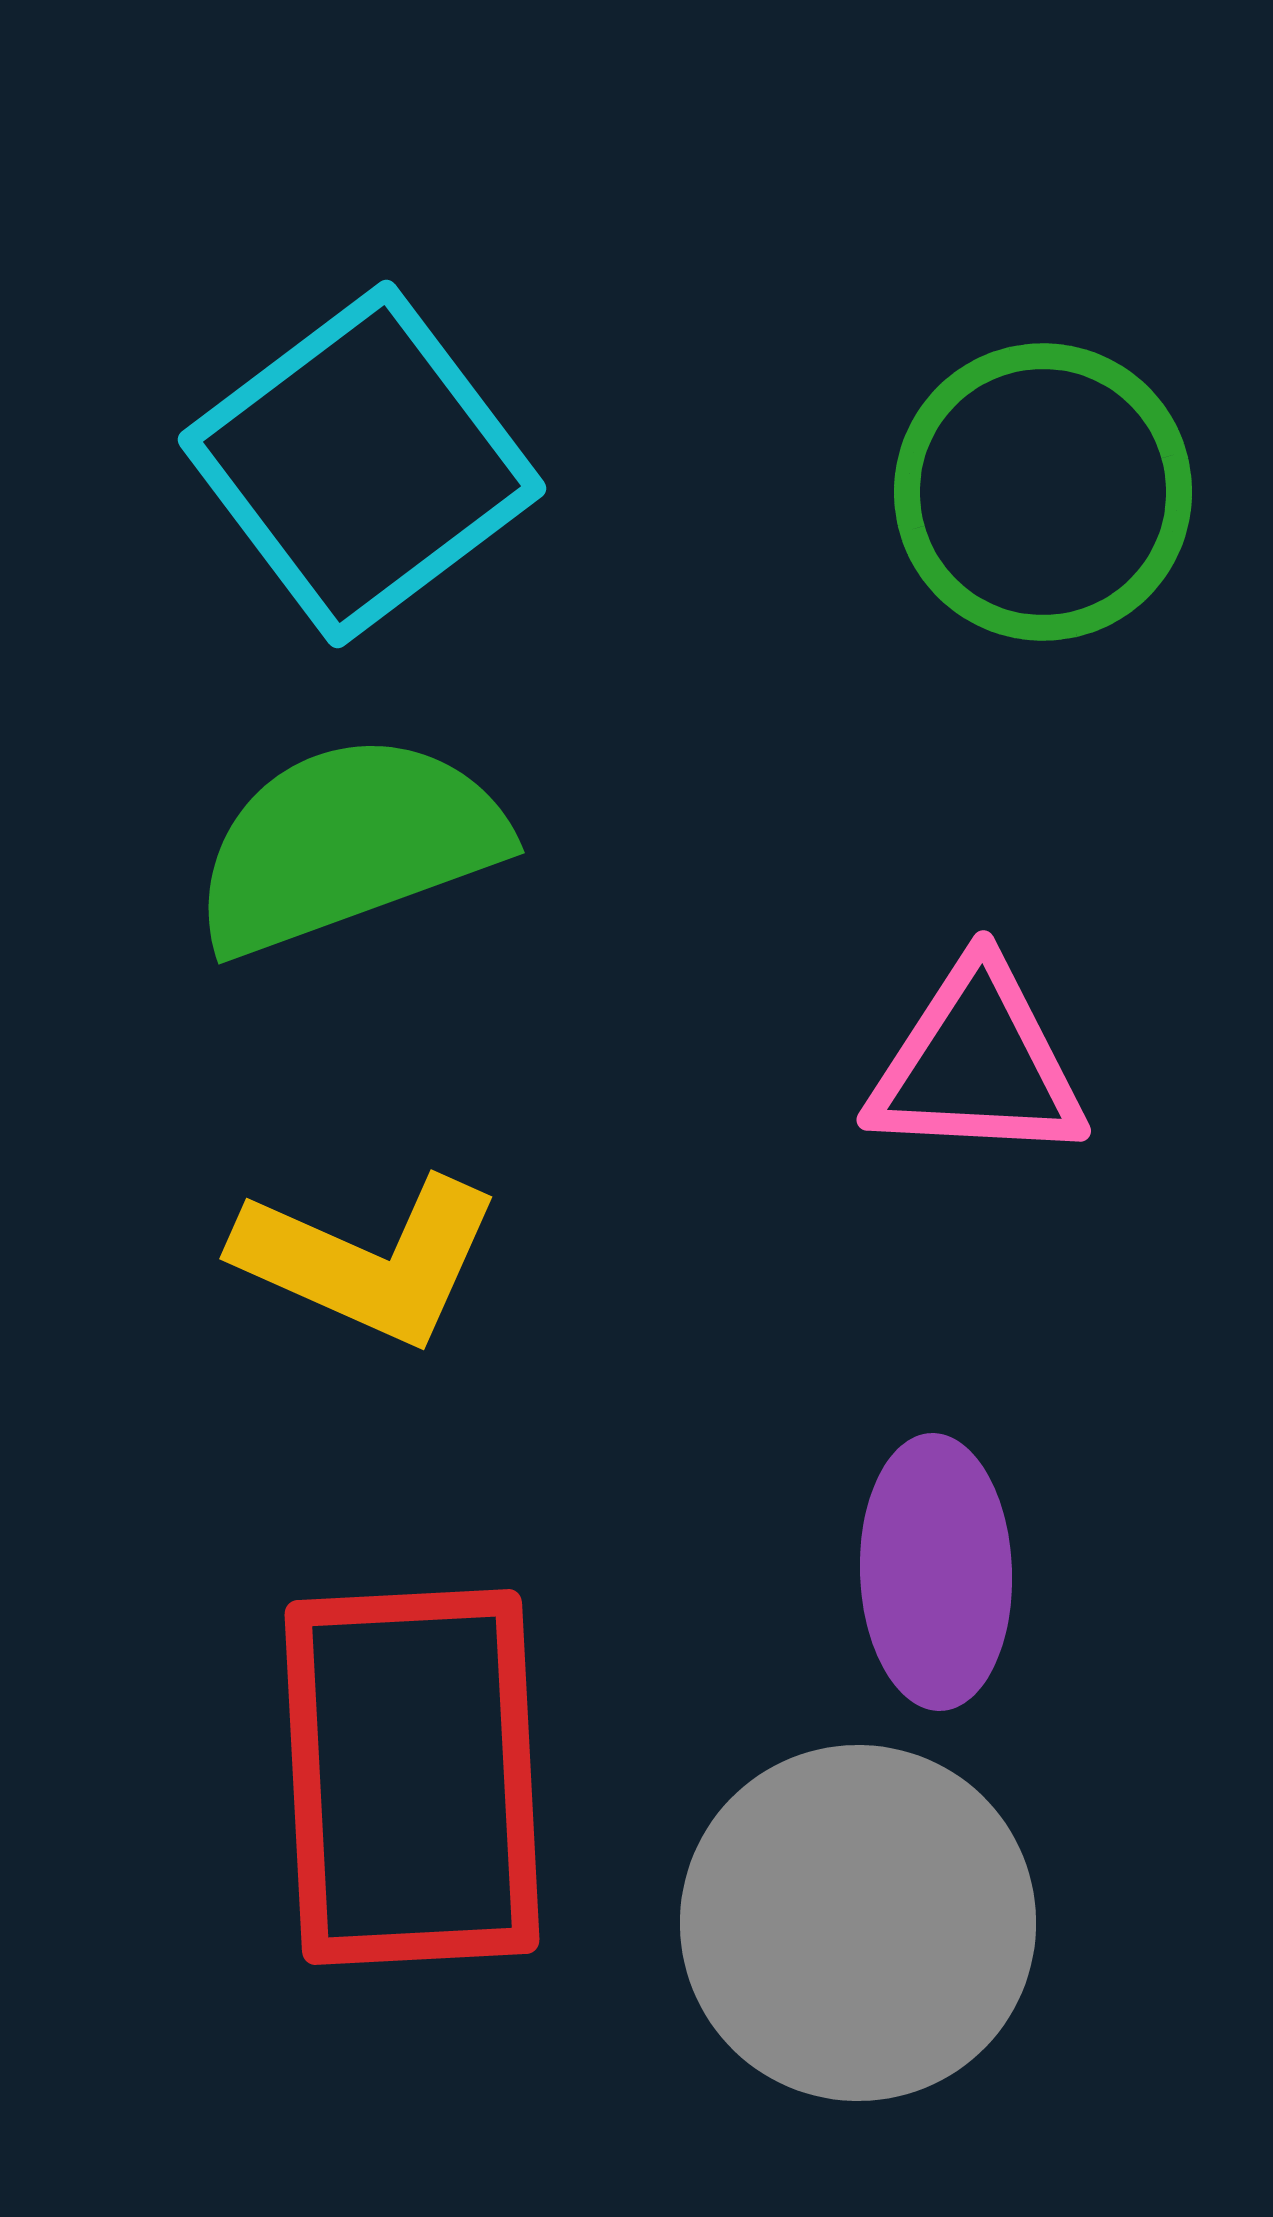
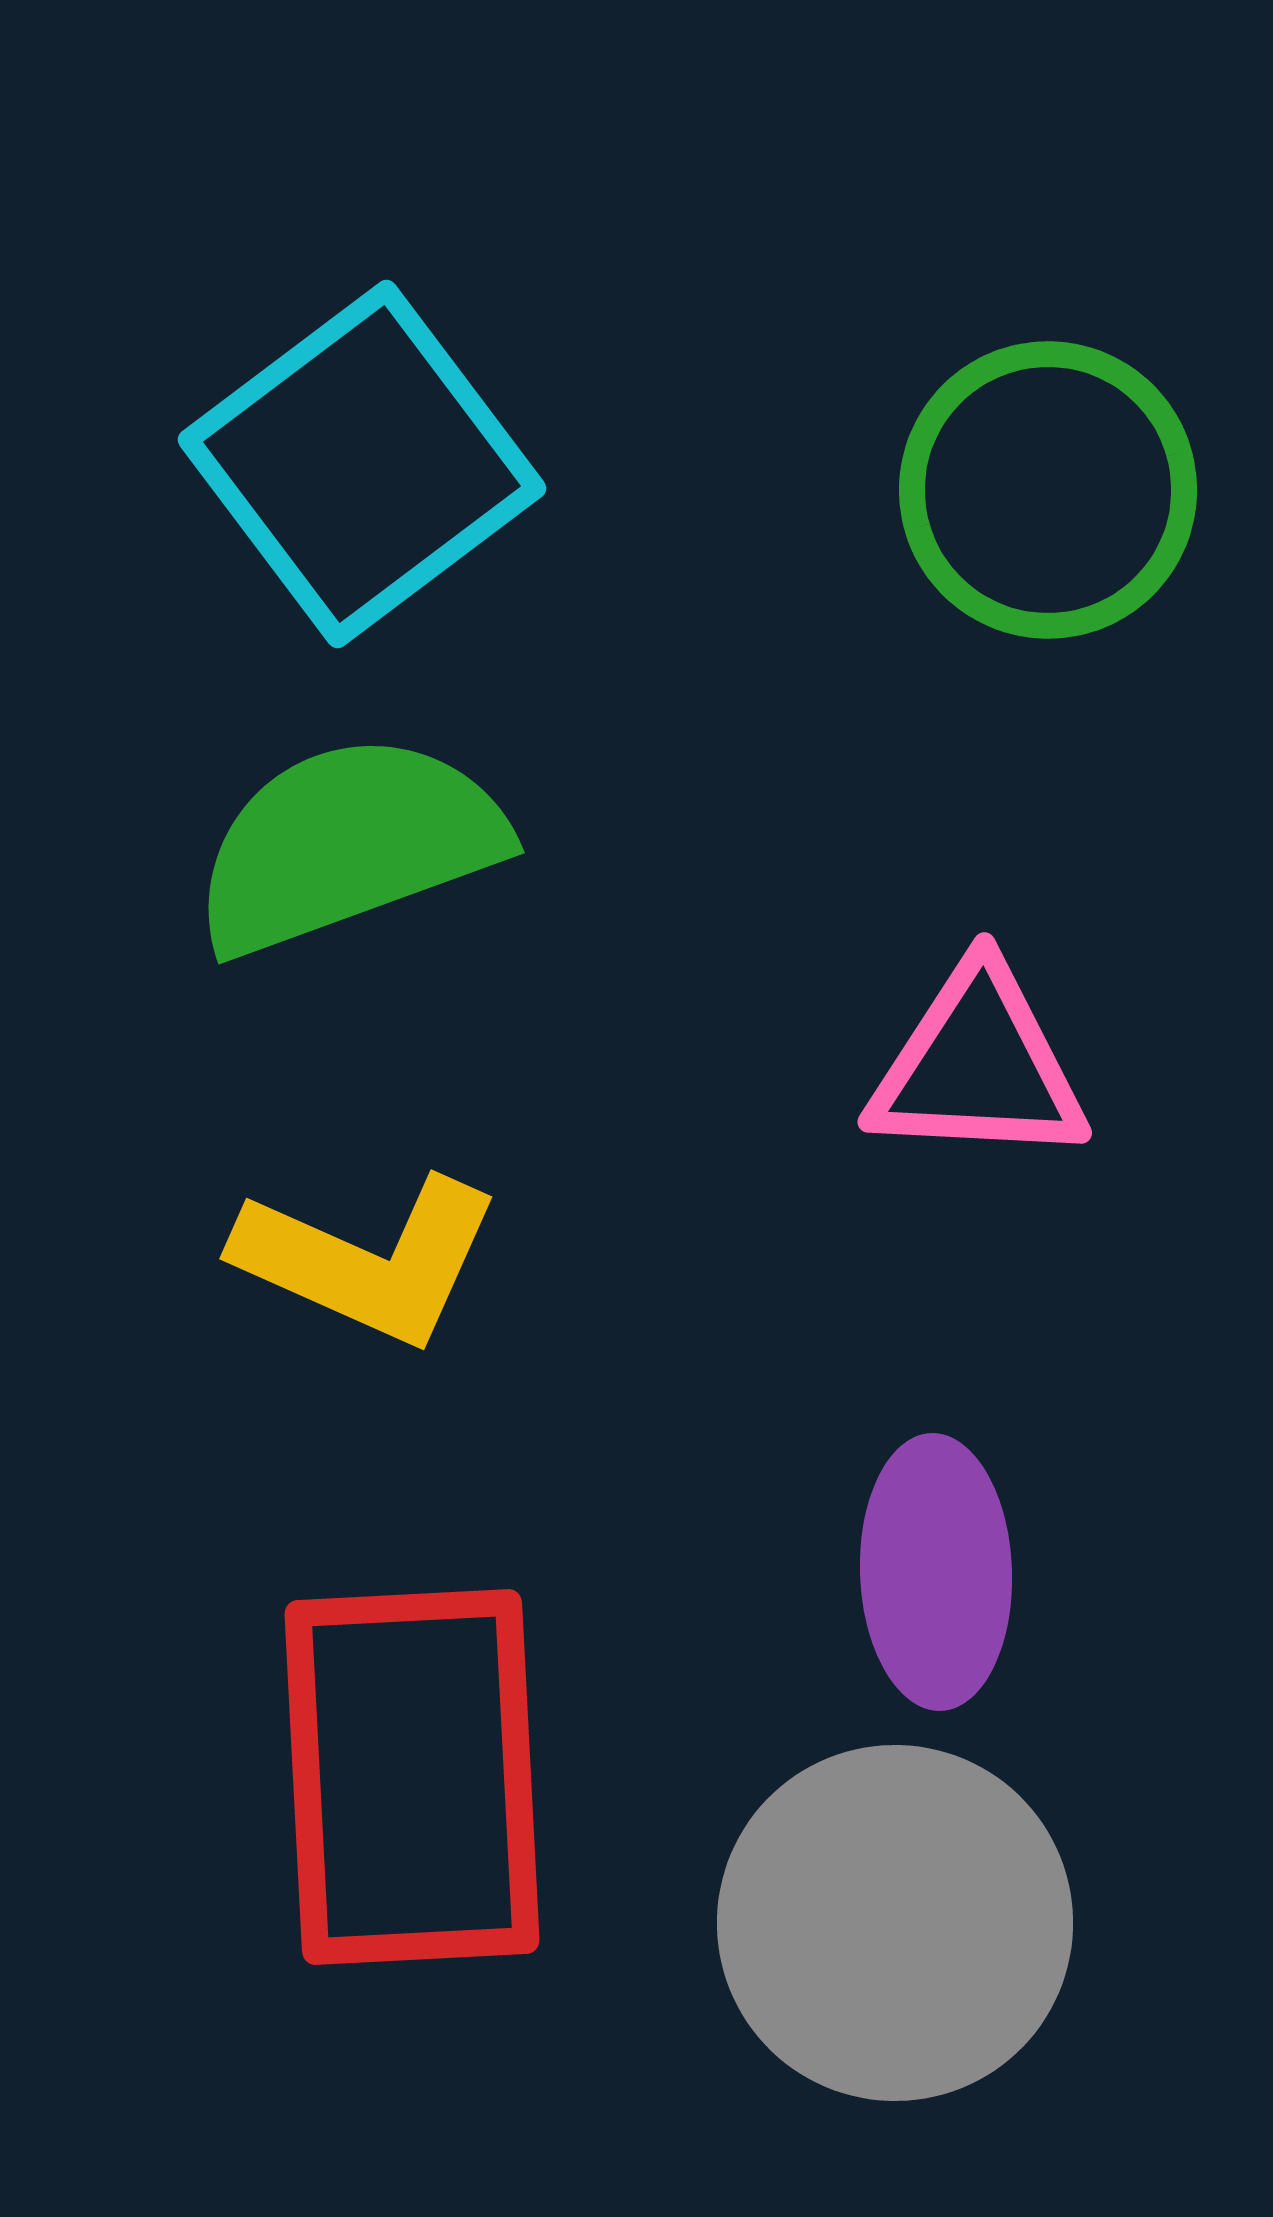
green circle: moved 5 px right, 2 px up
pink triangle: moved 1 px right, 2 px down
gray circle: moved 37 px right
